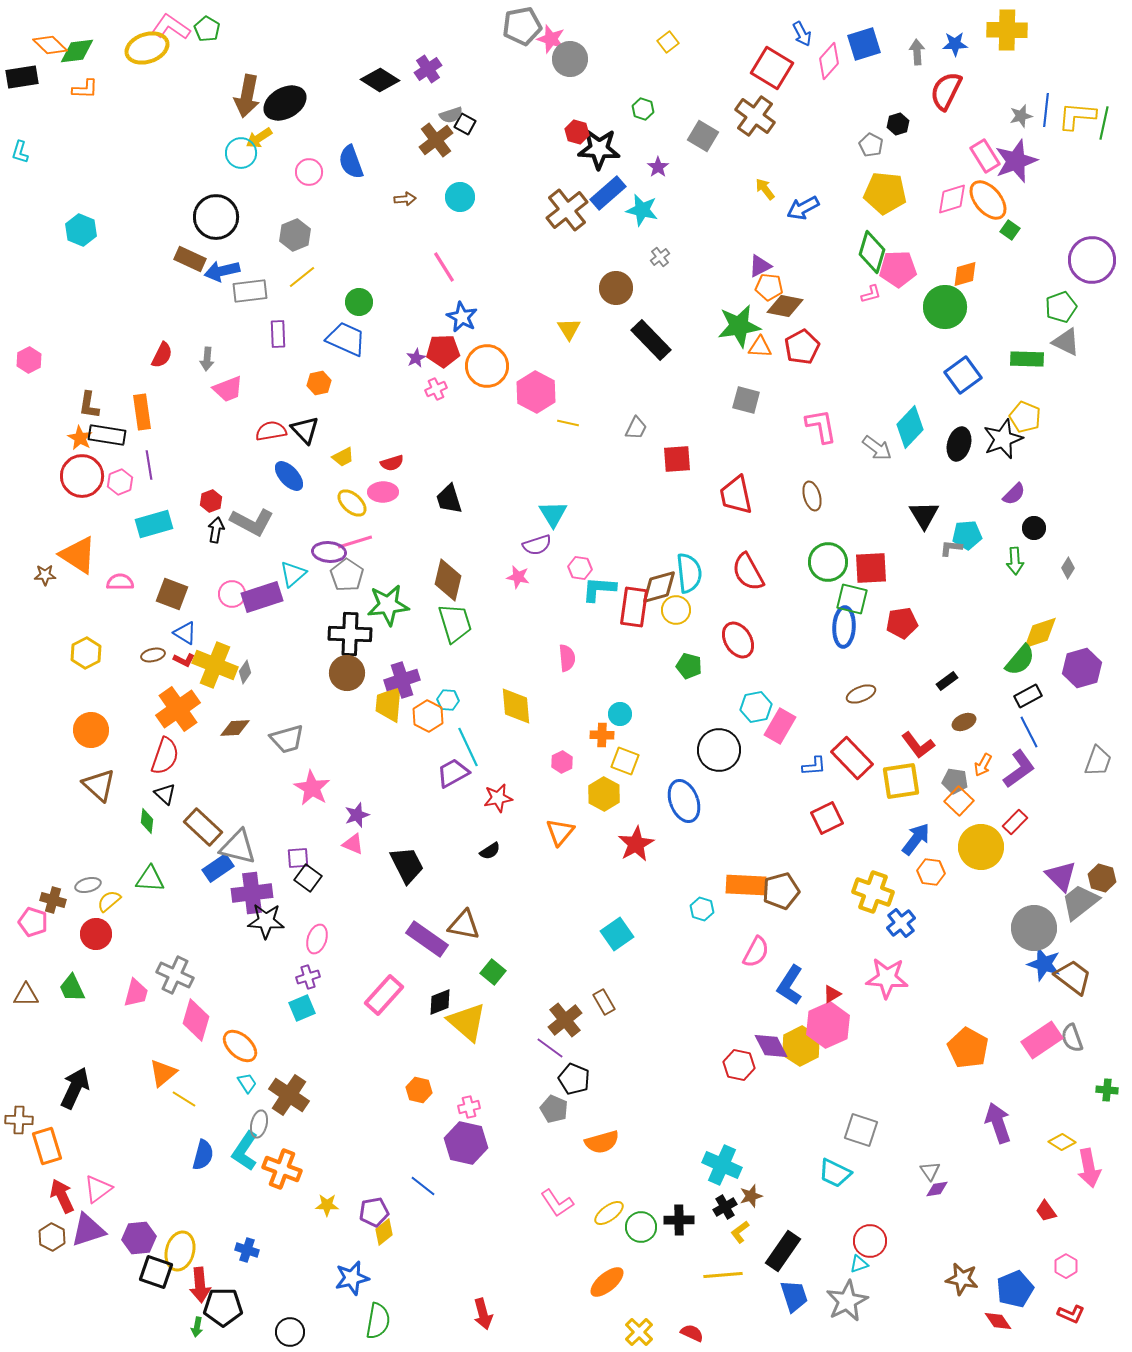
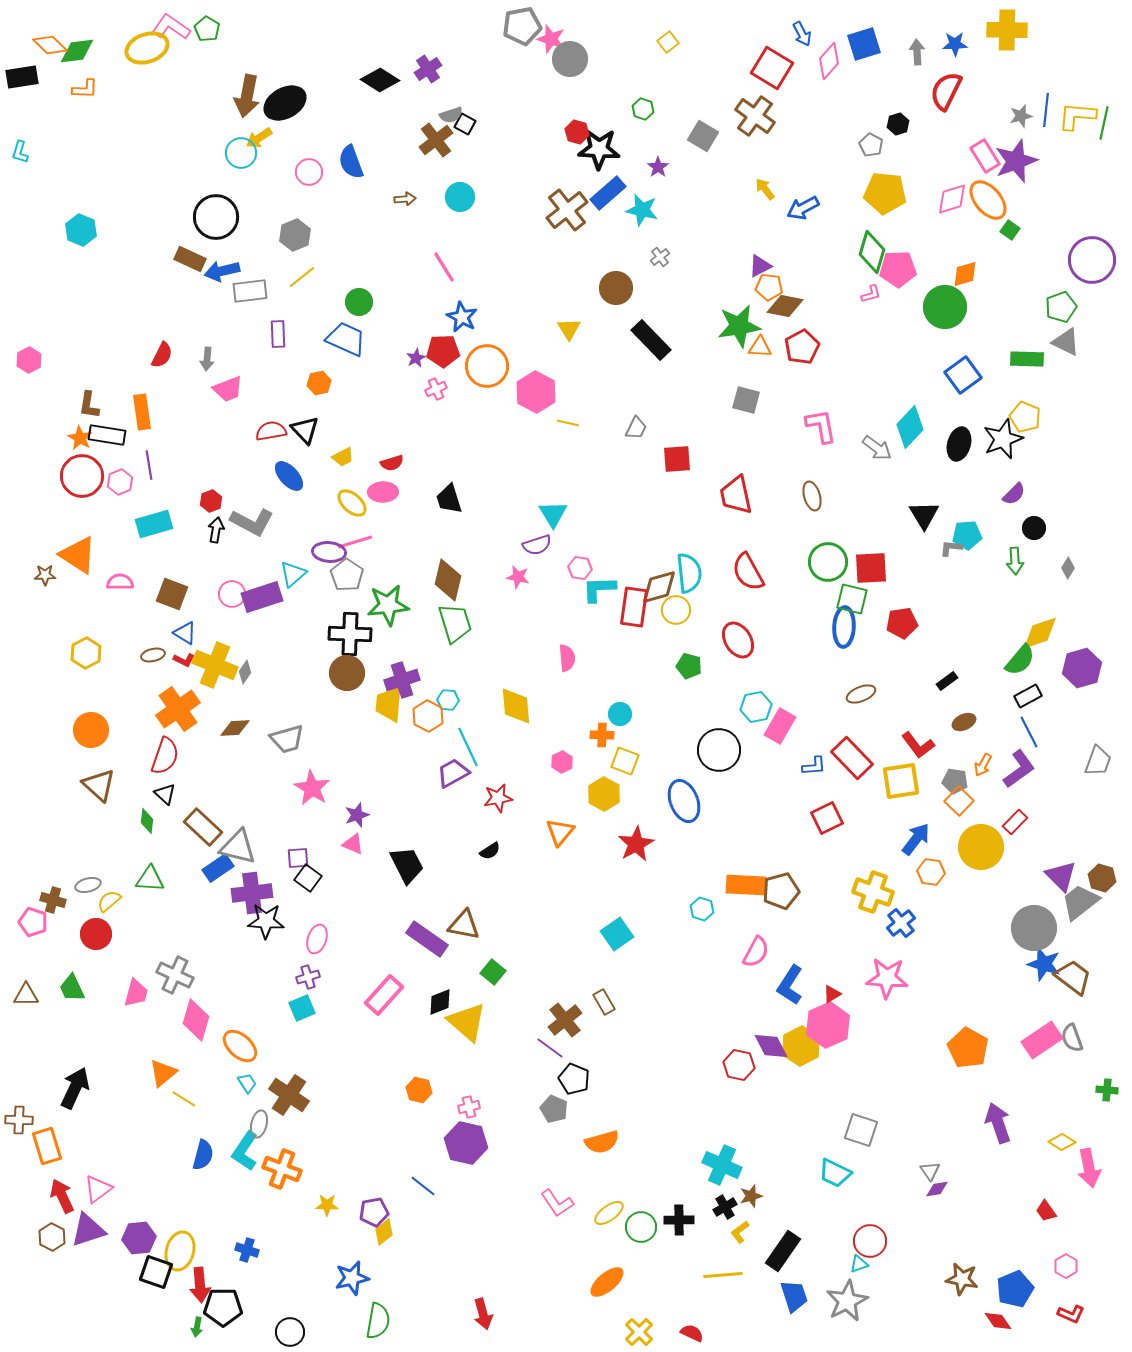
cyan L-shape at (599, 589): rotated 6 degrees counterclockwise
